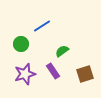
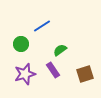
green semicircle: moved 2 px left, 1 px up
purple rectangle: moved 1 px up
